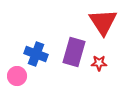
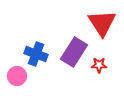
red triangle: moved 1 px left, 1 px down
purple rectangle: rotated 16 degrees clockwise
red star: moved 2 px down
